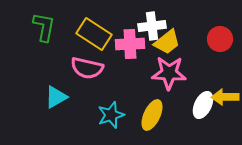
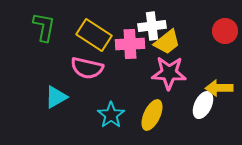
yellow rectangle: moved 1 px down
red circle: moved 5 px right, 8 px up
yellow arrow: moved 6 px left, 9 px up
cyan star: rotated 16 degrees counterclockwise
